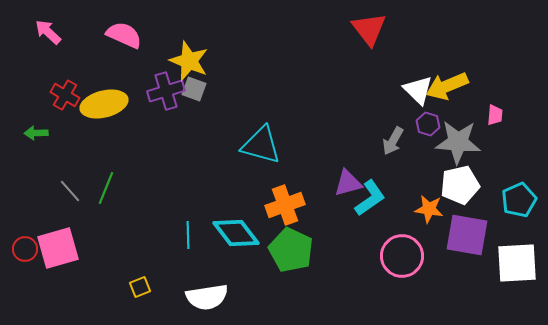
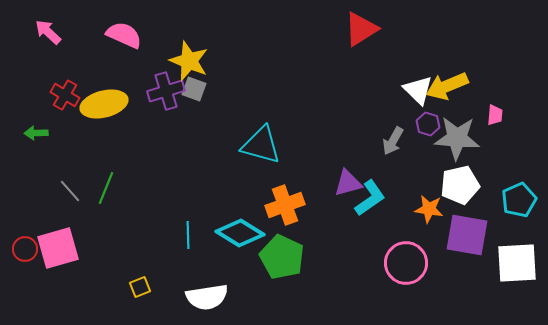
red triangle: moved 8 px left; rotated 36 degrees clockwise
gray star: moved 1 px left, 4 px up
cyan diamond: moved 4 px right; rotated 21 degrees counterclockwise
green pentagon: moved 9 px left, 7 px down
pink circle: moved 4 px right, 7 px down
